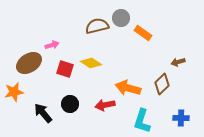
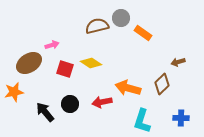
red arrow: moved 3 px left, 3 px up
black arrow: moved 2 px right, 1 px up
